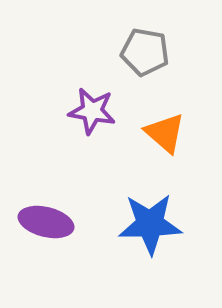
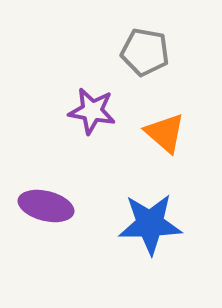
purple ellipse: moved 16 px up
